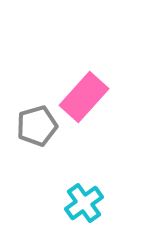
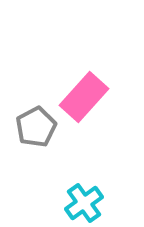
gray pentagon: moved 1 px left, 1 px down; rotated 12 degrees counterclockwise
